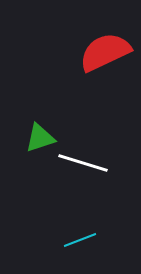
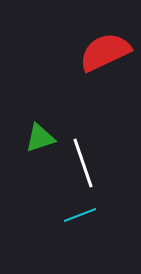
white line: rotated 54 degrees clockwise
cyan line: moved 25 px up
